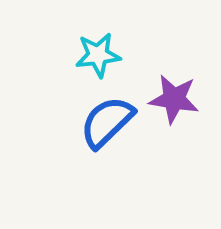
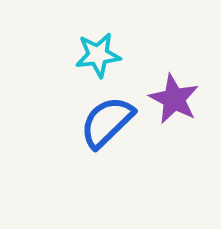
purple star: rotated 18 degrees clockwise
